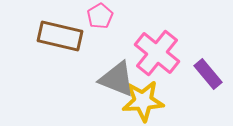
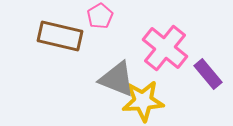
pink cross: moved 8 px right, 5 px up
